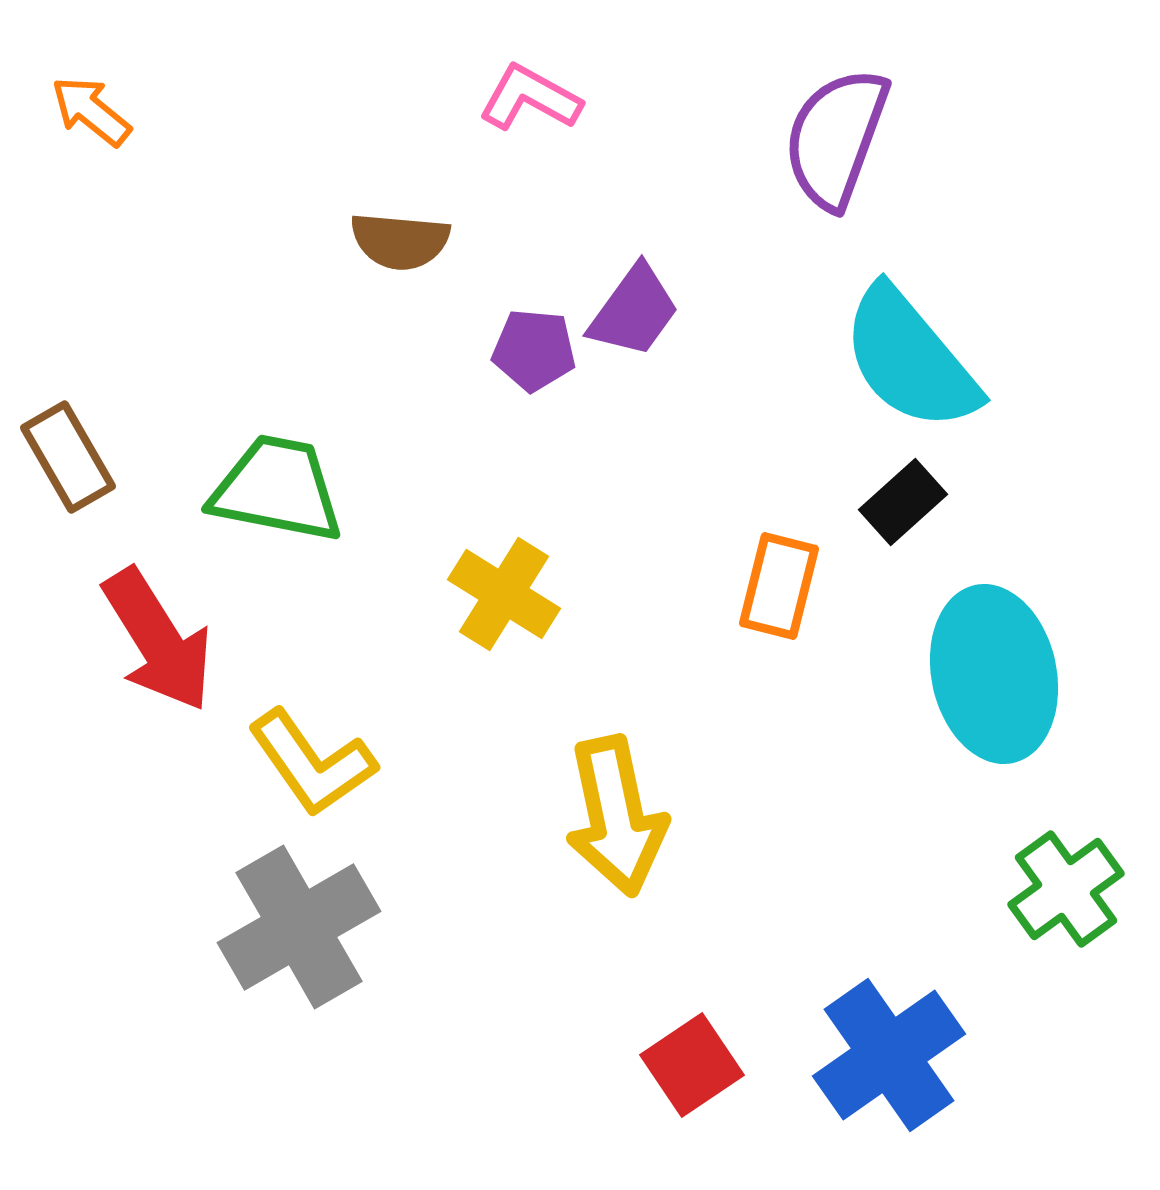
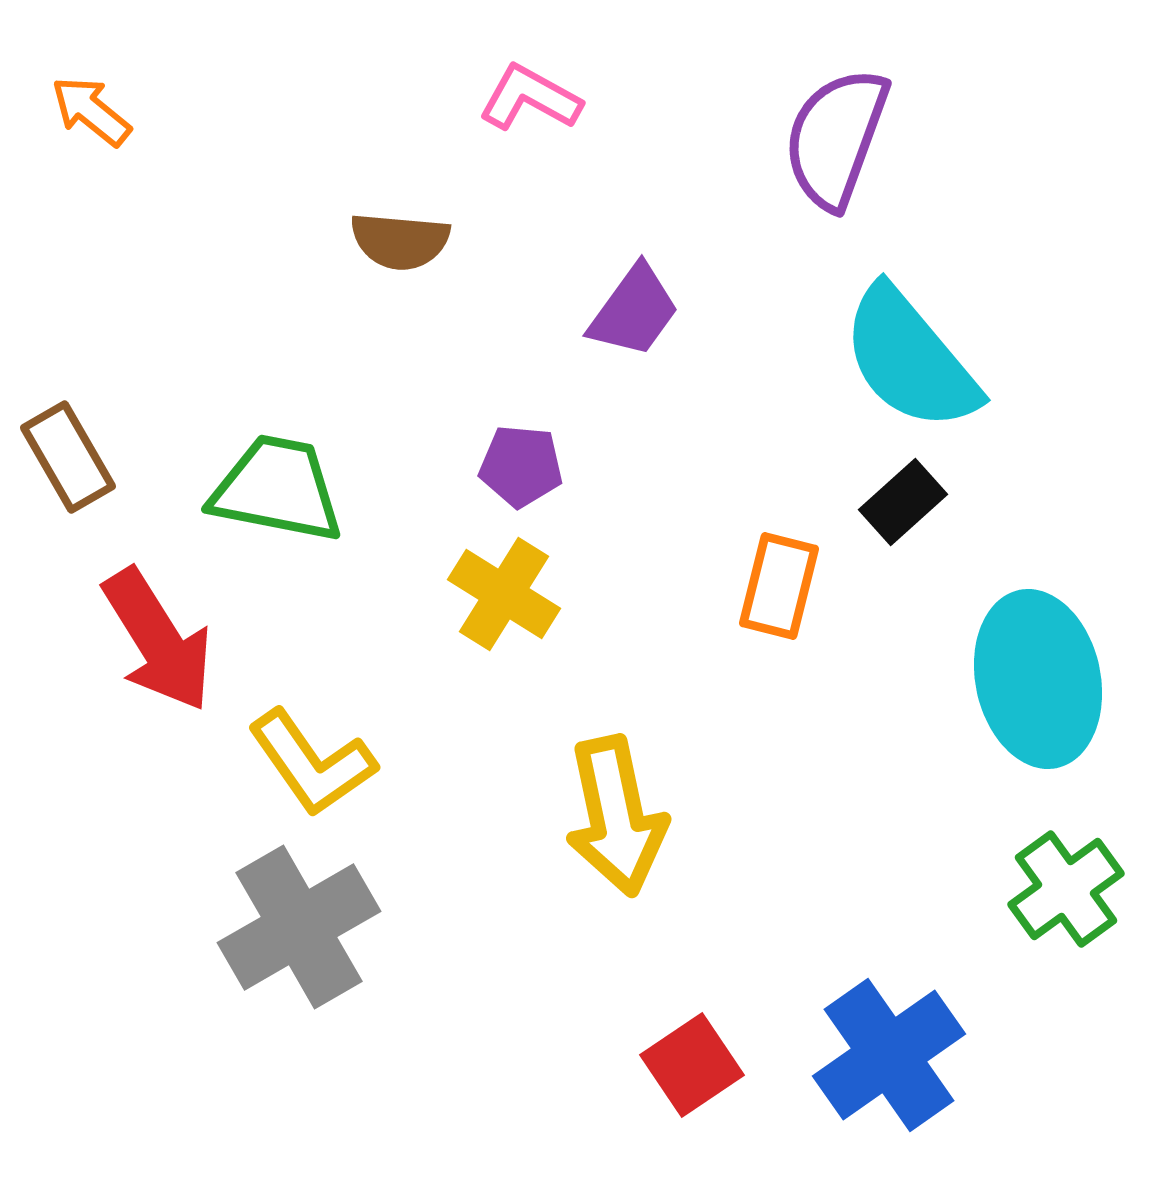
purple pentagon: moved 13 px left, 116 px down
cyan ellipse: moved 44 px right, 5 px down
